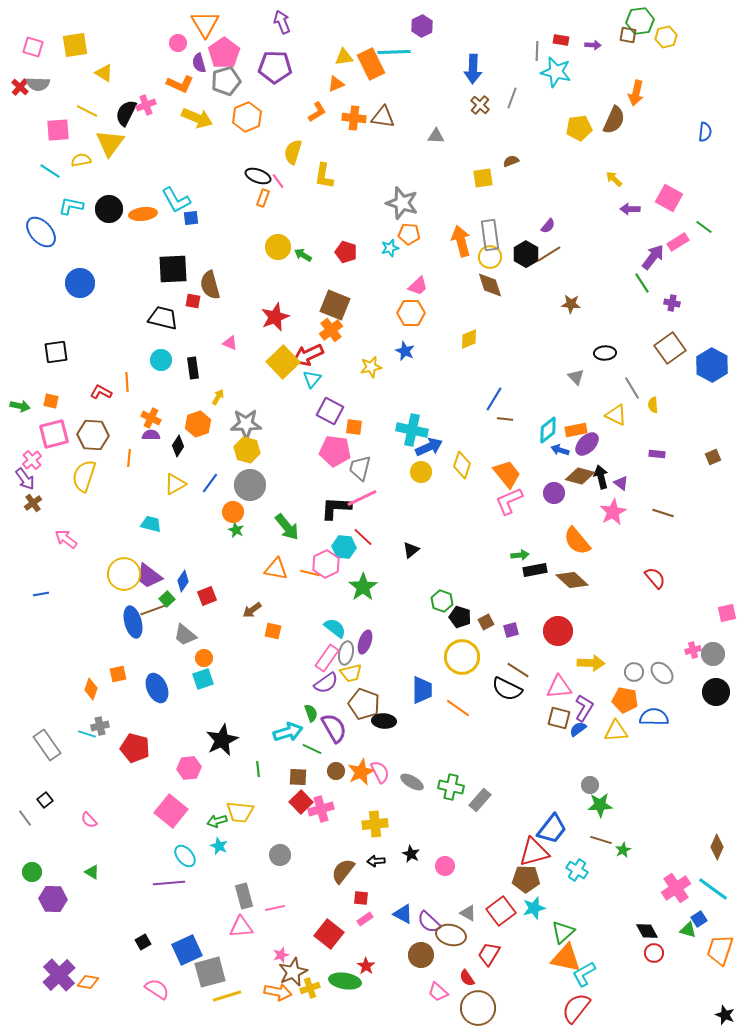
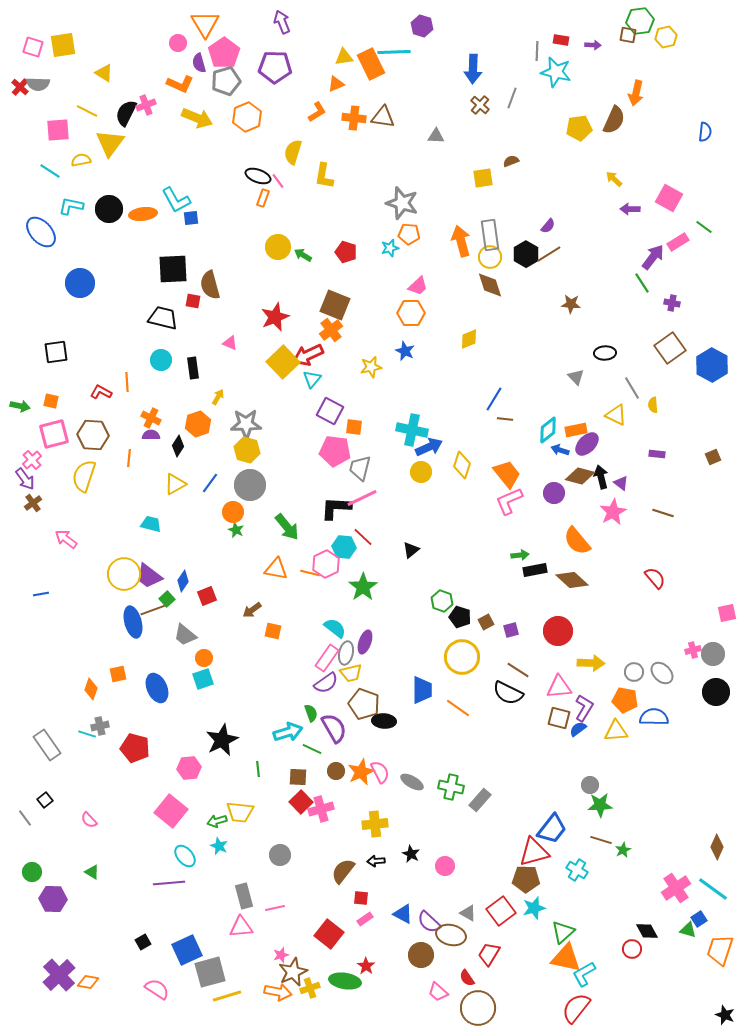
purple hexagon at (422, 26): rotated 15 degrees counterclockwise
yellow square at (75, 45): moved 12 px left
black semicircle at (507, 689): moved 1 px right, 4 px down
red circle at (654, 953): moved 22 px left, 4 px up
